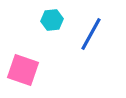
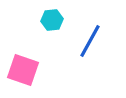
blue line: moved 1 px left, 7 px down
